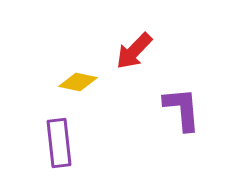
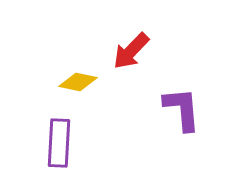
red arrow: moved 3 px left
purple rectangle: rotated 9 degrees clockwise
